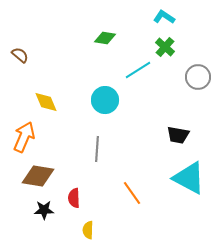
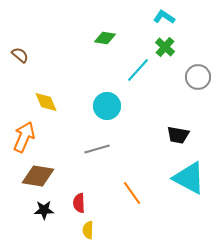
cyan line: rotated 16 degrees counterclockwise
cyan circle: moved 2 px right, 6 px down
gray line: rotated 70 degrees clockwise
red semicircle: moved 5 px right, 5 px down
